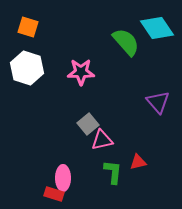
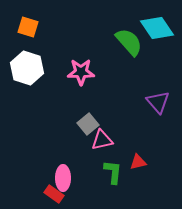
green semicircle: moved 3 px right
red rectangle: rotated 18 degrees clockwise
